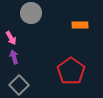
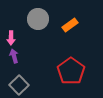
gray circle: moved 7 px right, 6 px down
orange rectangle: moved 10 px left; rotated 35 degrees counterclockwise
pink arrow: rotated 32 degrees clockwise
purple arrow: moved 1 px up
